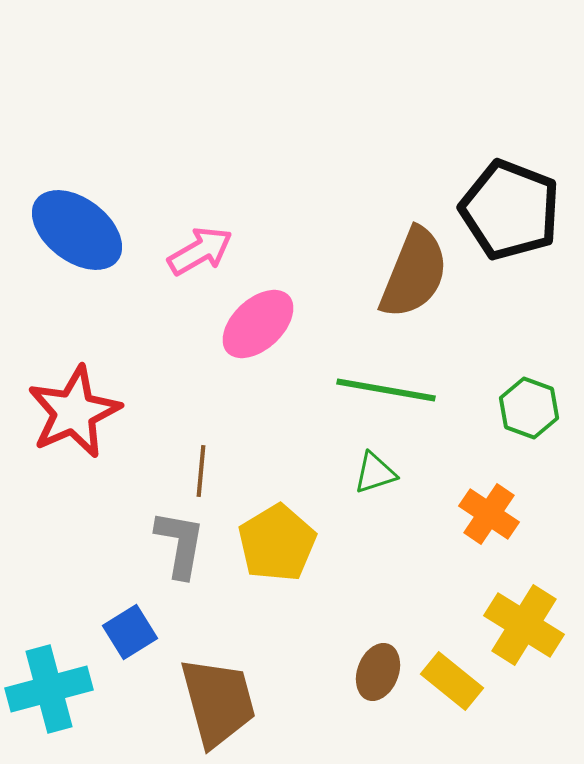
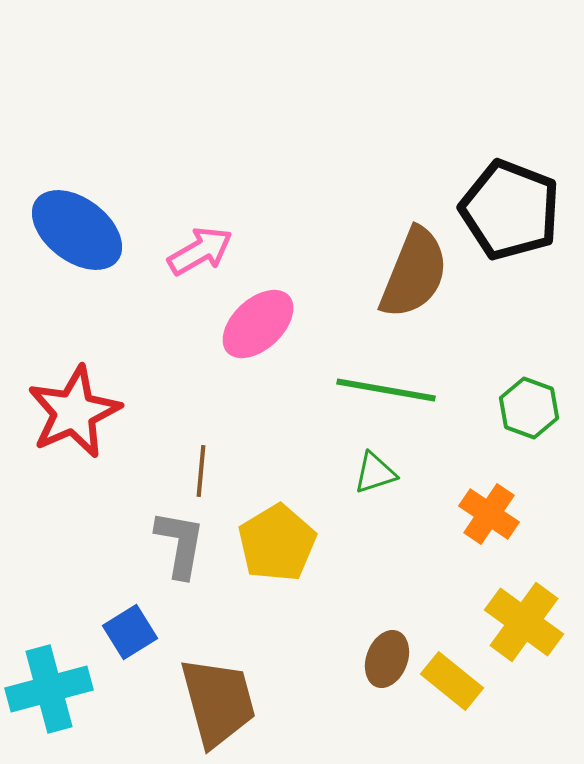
yellow cross: moved 3 px up; rotated 4 degrees clockwise
brown ellipse: moved 9 px right, 13 px up
